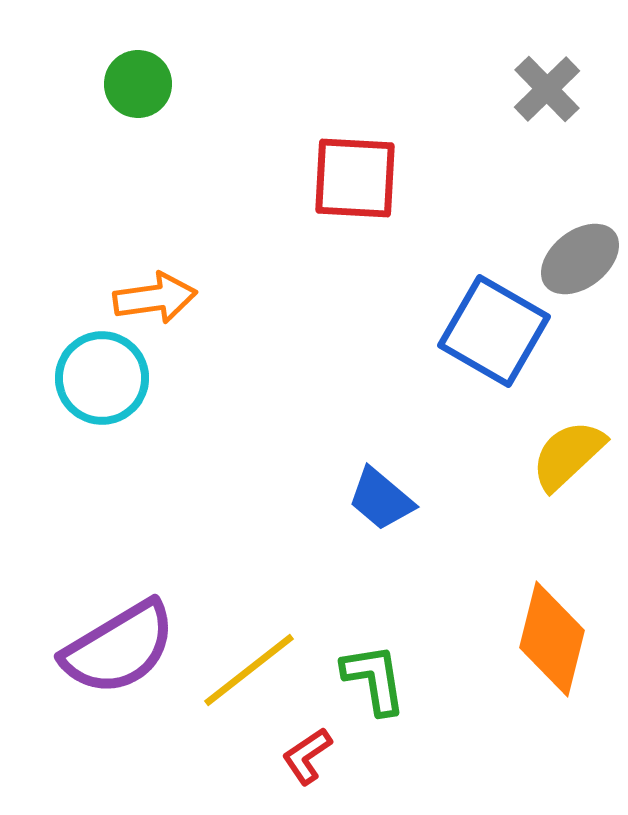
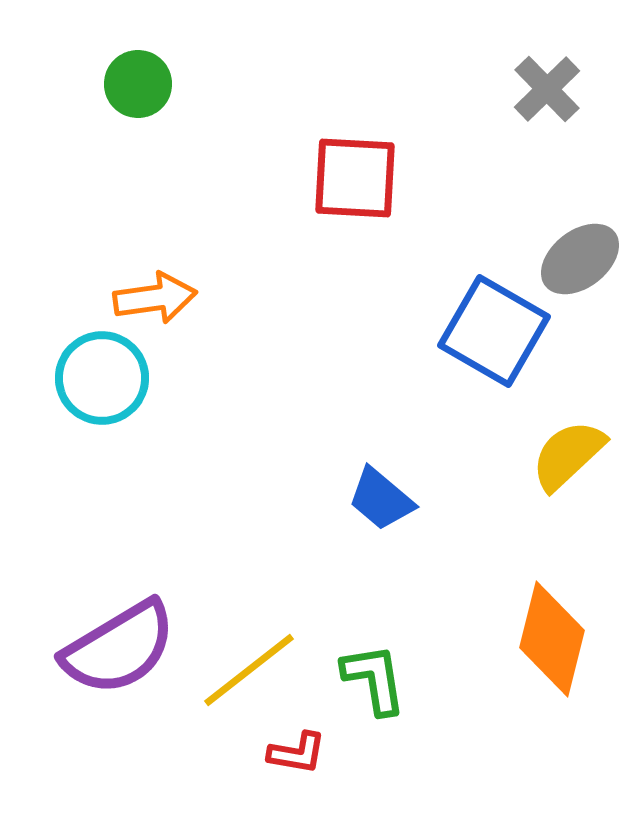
red L-shape: moved 10 px left, 3 px up; rotated 136 degrees counterclockwise
